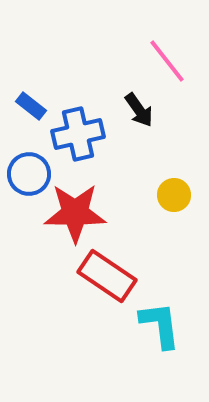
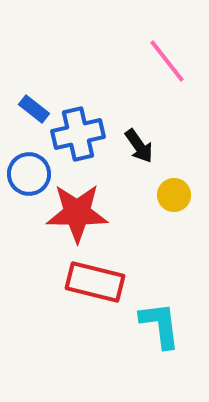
blue rectangle: moved 3 px right, 3 px down
black arrow: moved 36 px down
red star: moved 2 px right
red rectangle: moved 12 px left, 6 px down; rotated 20 degrees counterclockwise
